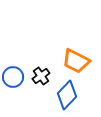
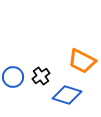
orange trapezoid: moved 6 px right
blue diamond: rotated 64 degrees clockwise
